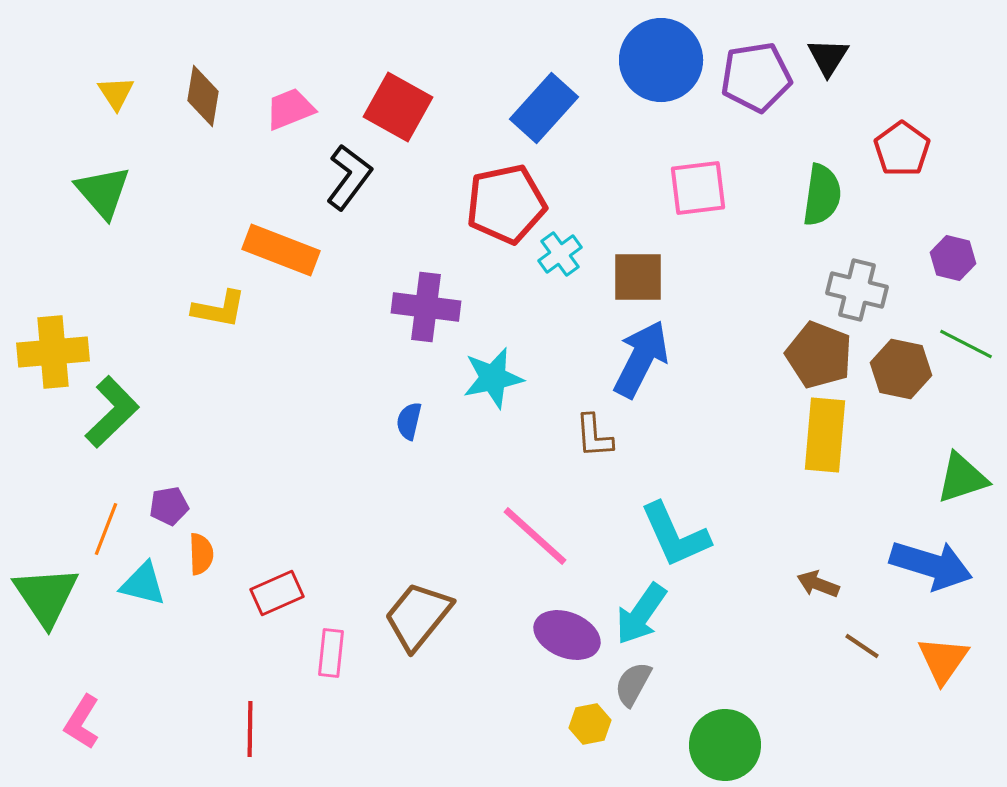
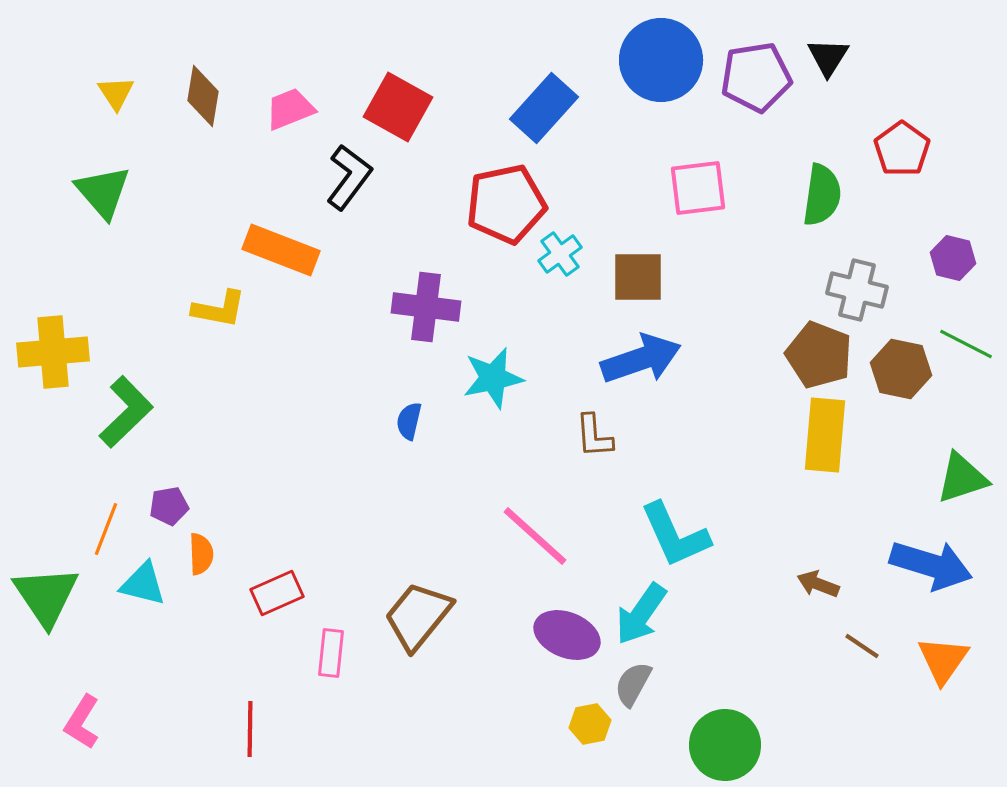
blue arrow at (641, 359): rotated 44 degrees clockwise
green L-shape at (112, 412): moved 14 px right
